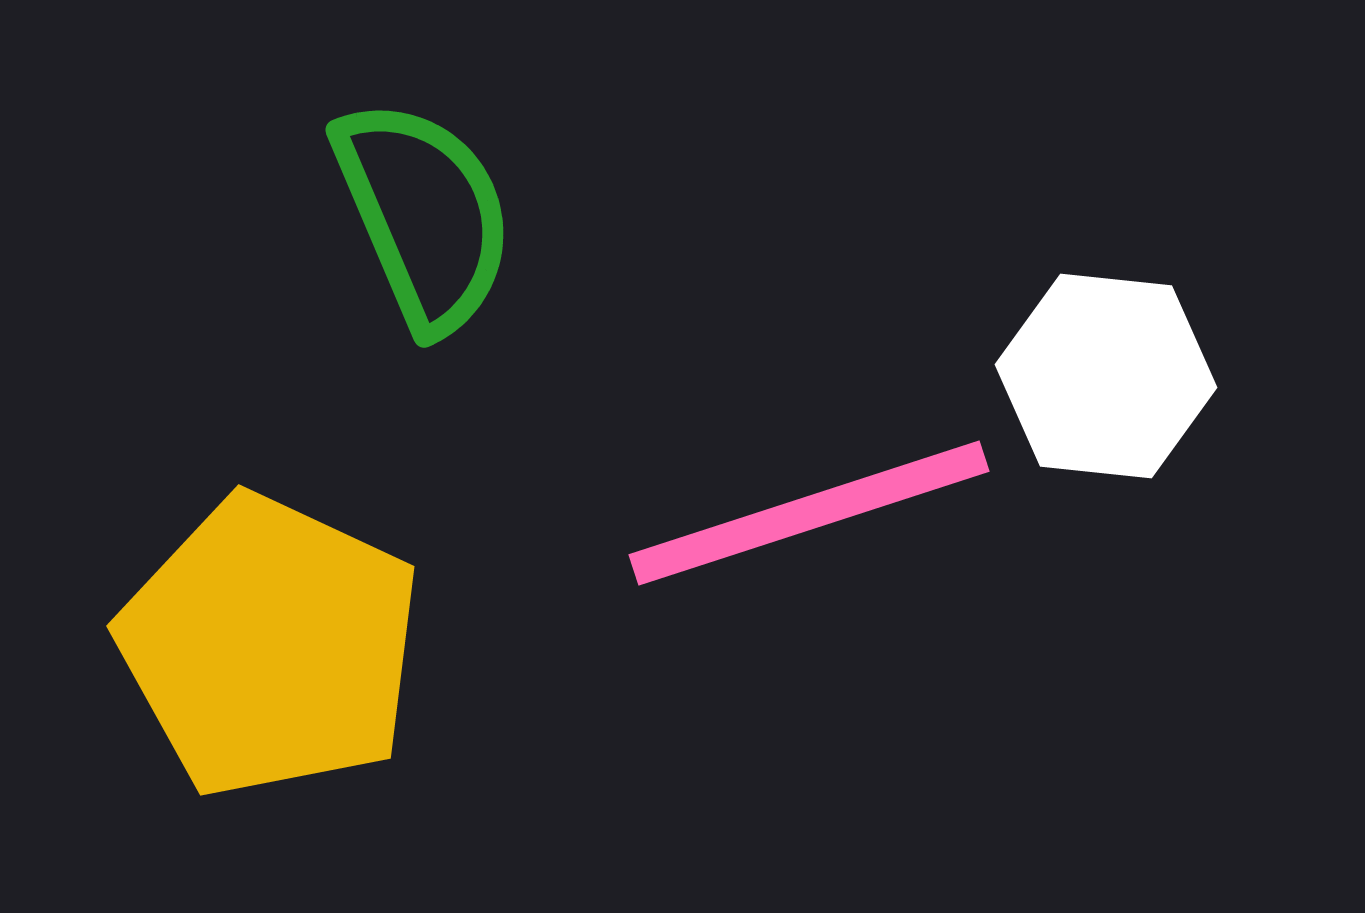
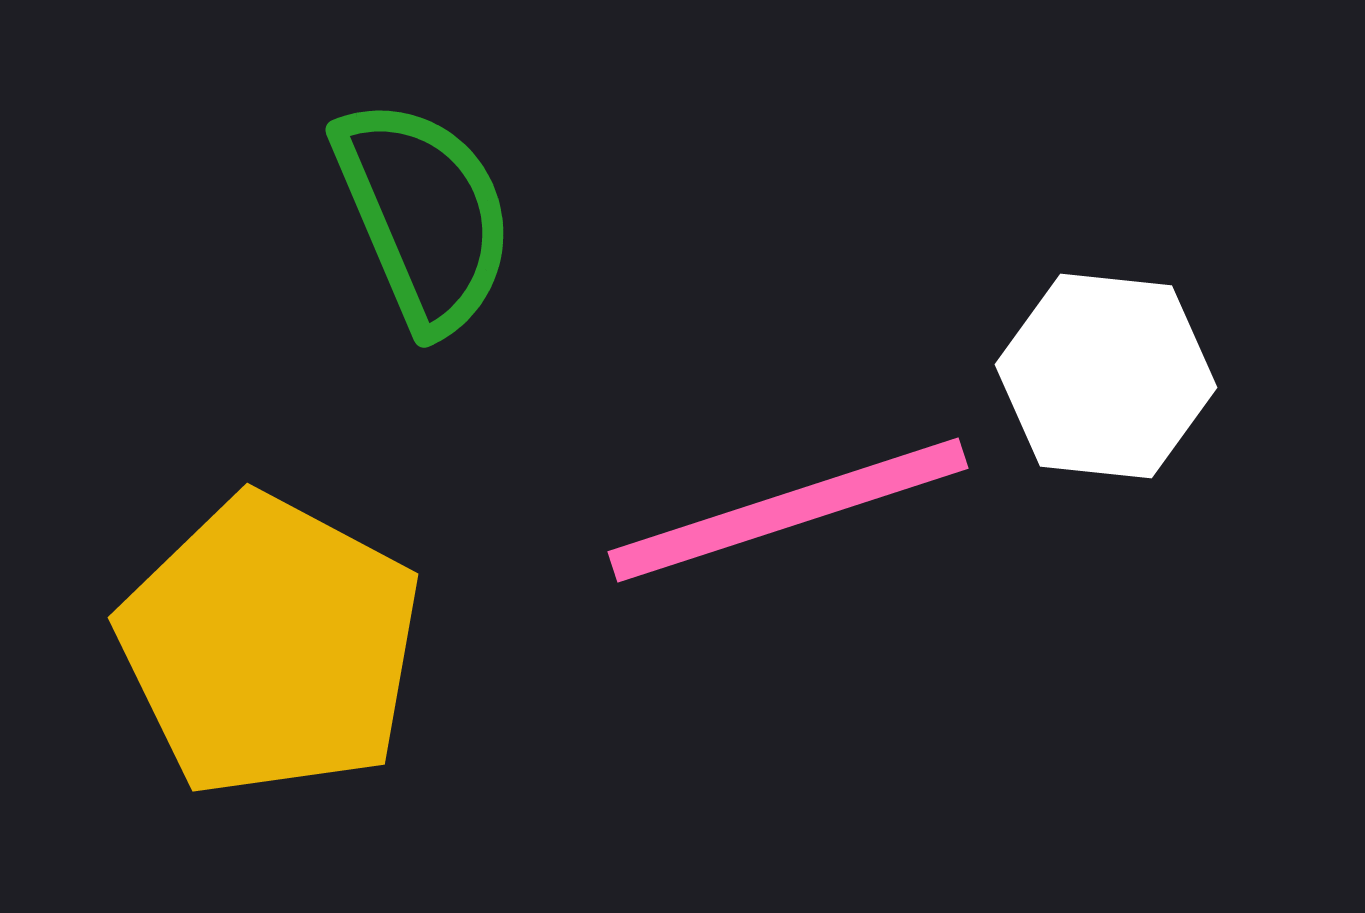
pink line: moved 21 px left, 3 px up
yellow pentagon: rotated 3 degrees clockwise
